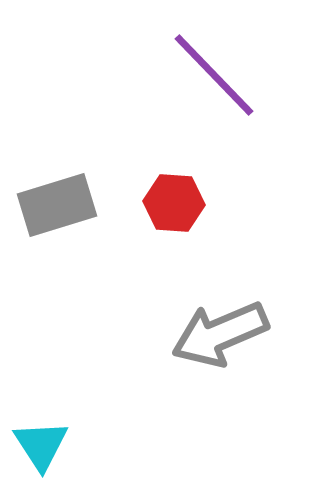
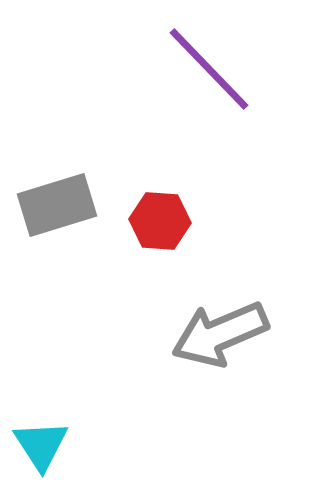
purple line: moved 5 px left, 6 px up
red hexagon: moved 14 px left, 18 px down
